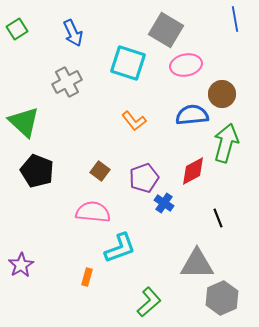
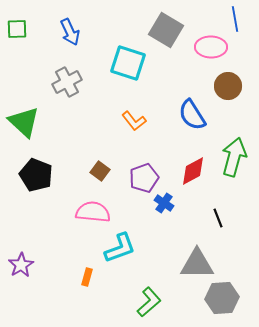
green square: rotated 30 degrees clockwise
blue arrow: moved 3 px left, 1 px up
pink ellipse: moved 25 px right, 18 px up; rotated 12 degrees clockwise
brown circle: moved 6 px right, 8 px up
blue semicircle: rotated 116 degrees counterclockwise
green arrow: moved 8 px right, 14 px down
black pentagon: moved 1 px left, 4 px down
gray hexagon: rotated 20 degrees clockwise
